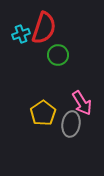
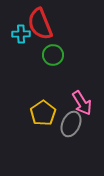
red semicircle: moved 4 px left, 4 px up; rotated 140 degrees clockwise
cyan cross: rotated 18 degrees clockwise
green circle: moved 5 px left
gray ellipse: rotated 15 degrees clockwise
